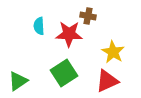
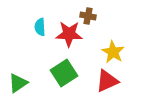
cyan semicircle: moved 1 px right, 1 px down
green triangle: moved 2 px down
